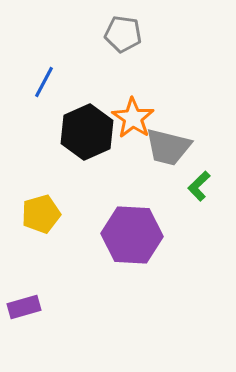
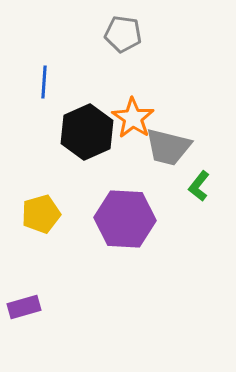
blue line: rotated 24 degrees counterclockwise
green L-shape: rotated 8 degrees counterclockwise
purple hexagon: moved 7 px left, 16 px up
